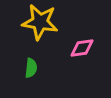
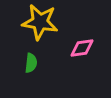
green semicircle: moved 5 px up
